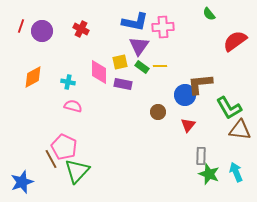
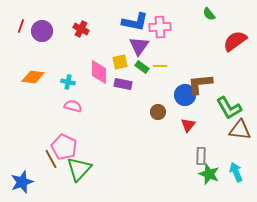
pink cross: moved 3 px left
orange diamond: rotated 35 degrees clockwise
green triangle: moved 2 px right, 2 px up
